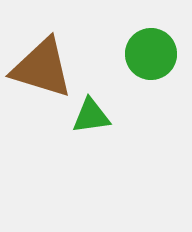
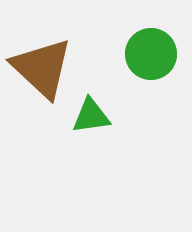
brown triangle: rotated 26 degrees clockwise
